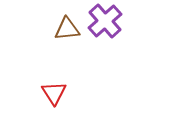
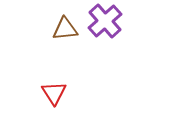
brown triangle: moved 2 px left
